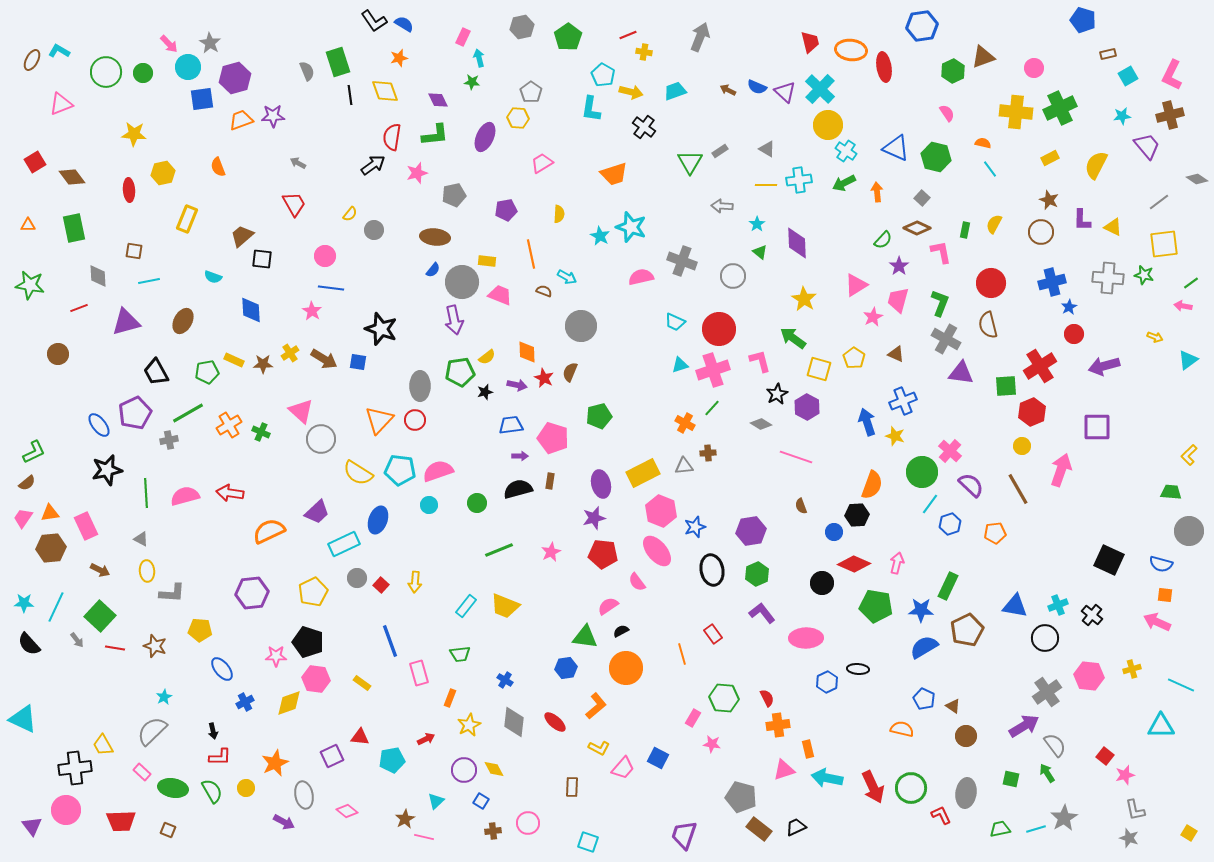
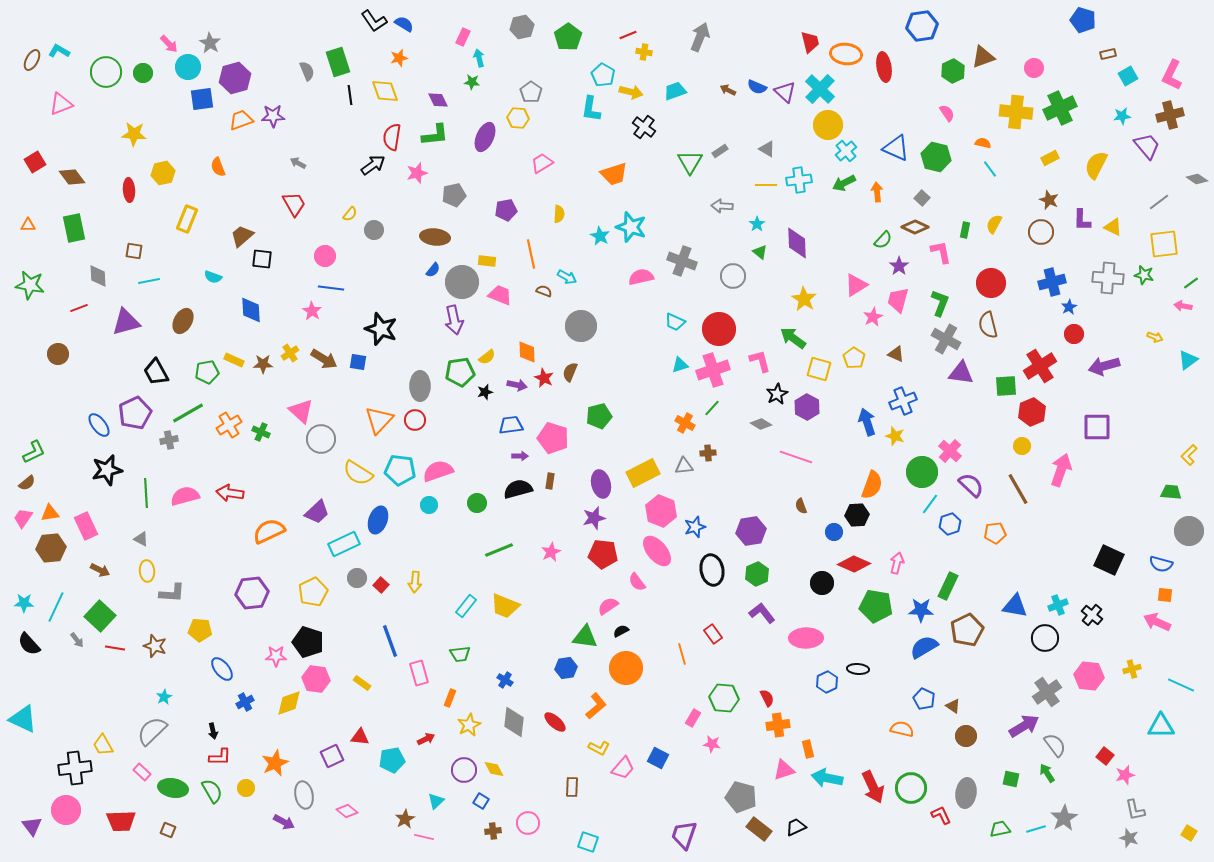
orange ellipse at (851, 50): moved 5 px left, 4 px down
cyan cross at (846, 151): rotated 15 degrees clockwise
brown diamond at (917, 228): moved 2 px left, 1 px up
